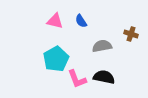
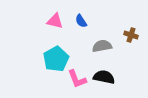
brown cross: moved 1 px down
